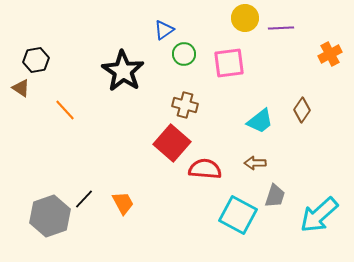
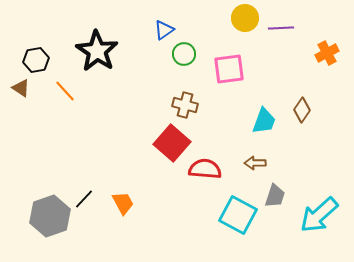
orange cross: moved 3 px left, 1 px up
pink square: moved 6 px down
black star: moved 26 px left, 20 px up
orange line: moved 19 px up
cyan trapezoid: moved 4 px right; rotated 32 degrees counterclockwise
